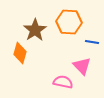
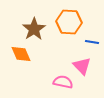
brown star: moved 1 px left, 1 px up
orange diamond: moved 1 px right, 1 px down; rotated 40 degrees counterclockwise
